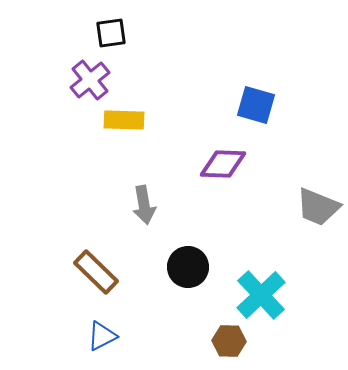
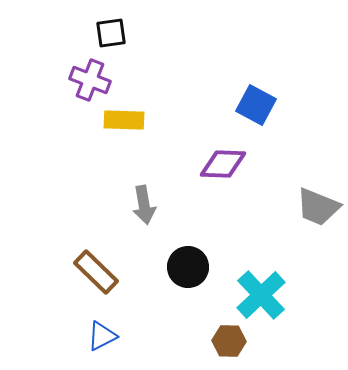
purple cross: rotated 30 degrees counterclockwise
blue square: rotated 12 degrees clockwise
